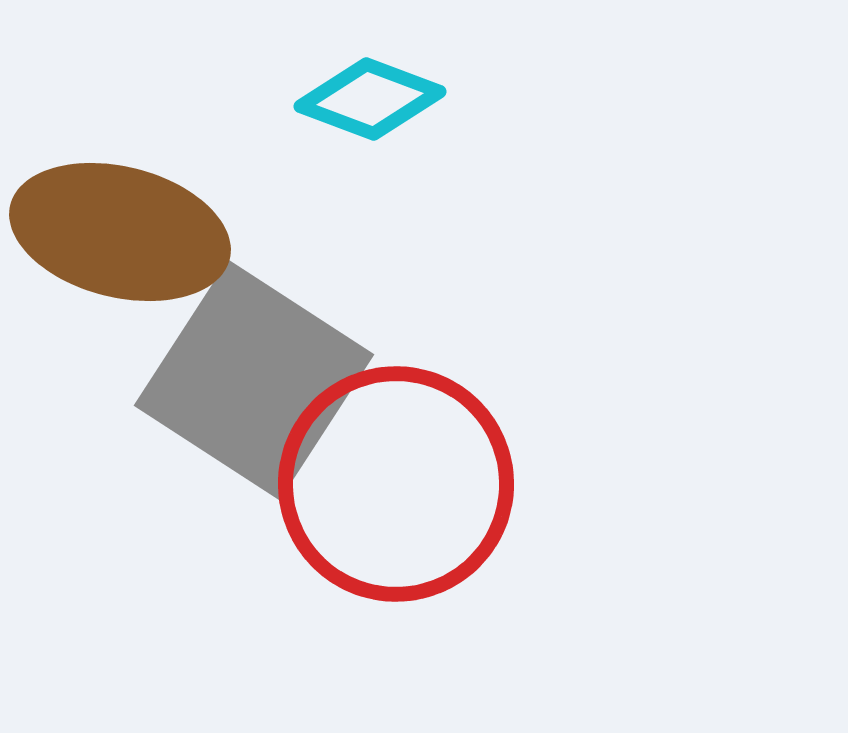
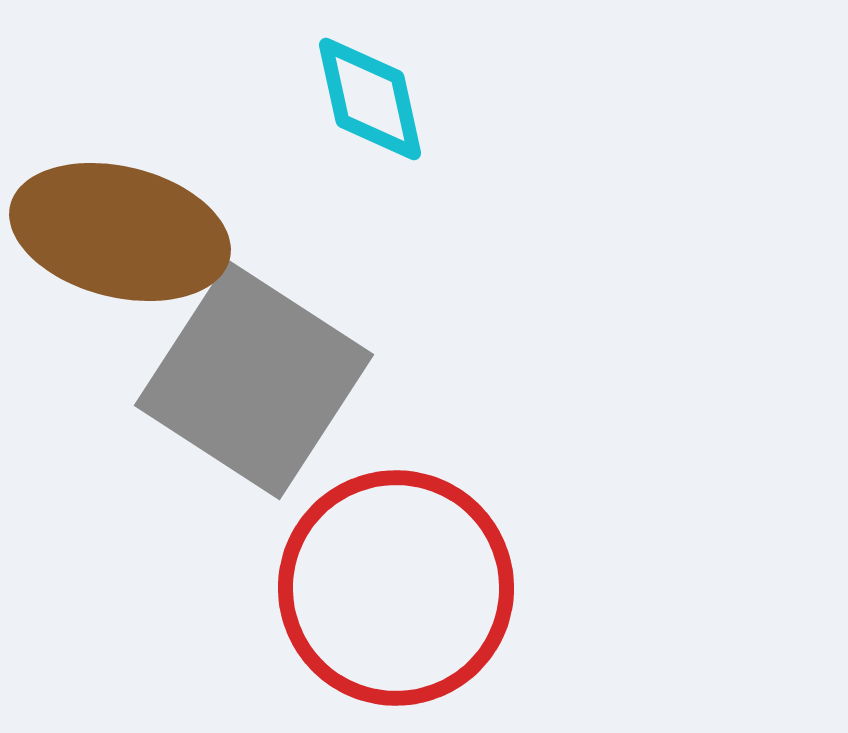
cyan diamond: rotated 57 degrees clockwise
red circle: moved 104 px down
